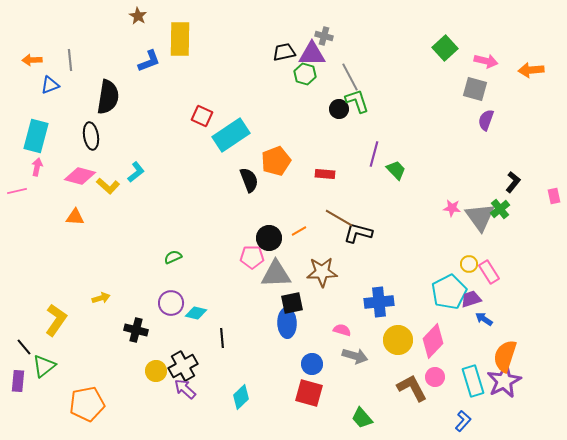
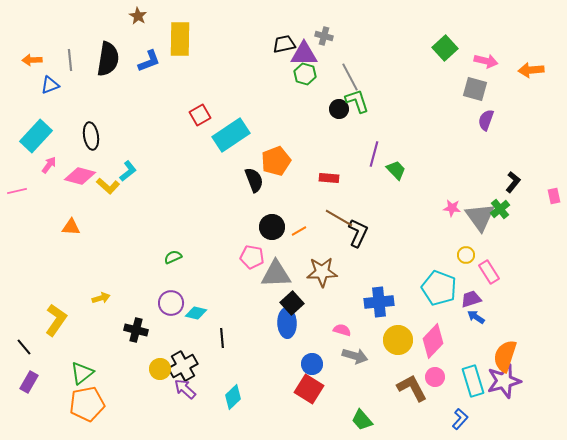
black trapezoid at (284, 52): moved 8 px up
purple triangle at (312, 54): moved 8 px left
black semicircle at (108, 97): moved 38 px up
red square at (202, 116): moved 2 px left, 1 px up; rotated 35 degrees clockwise
cyan rectangle at (36, 136): rotated 28 degrees clockwise
pink arrow at (37, 167): moved 12 px right, 2 px up; rotated 24 degrees clockwise
cyan L-shape at (136, 172): moved 8 px left, 1 px up
red rectangle at (325, 174): moved 4 px right, 4 px down
black semicircle at (249, 180): moved 5 px right
orange triangle at (75, 217): moved 4 px left, 10 px down
black L-shape at (358, 233): rotated 100 degrees clockwise
black circle at (269, 238): moved 3 px right, 11 px up
pink pentagon at (252, 257): rotated 10 degrees clockwise
yellow circle at (469, 264): moved 3 px left, 9 px up
cyan pentagon at (449, 292): moved 10 px left, 4 px up; rotated 24 degrees counterclockwise
black square at (292, 303): rotated 30 degrees counterclockwise
blue arrow at (484, 319): moved 8 px left, 2 px up
green triangle at (44, 366): moved 38 px right, 7 px down
yellow circle at (156, 371): moved 4 px right, 2 px up
purple rectangle at (18, 381): moved 11 px right, 1 px down; rotated 25 degrees clockwise
purple star at (504, 381): rotated 12 degrees clockwise
red square at (309, 393): moved 4 px up; rotated 16 degrees clockwise
cyan diamond at (241, 397): moved 8 px left
green trapezoid at (362, 418): moved 2 px down
blue L-shape at (463, 421): moved 3 px left, 2 px up
